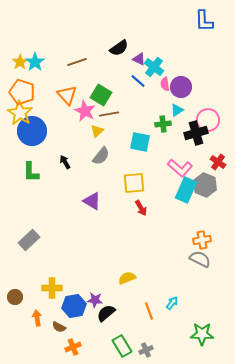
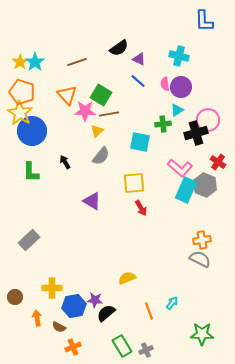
cyan cross at (154, 67): moved 25 px right, 11 px up; rotated 24 degrees counterclockwise
pink star at (85, 111): rotated 25 degrees counterclockwise
